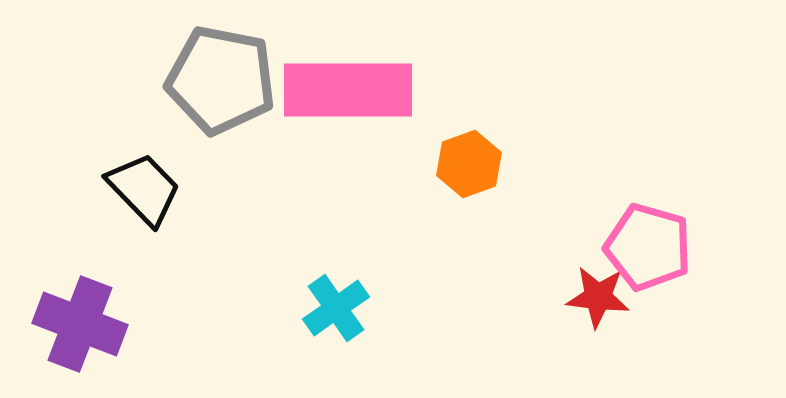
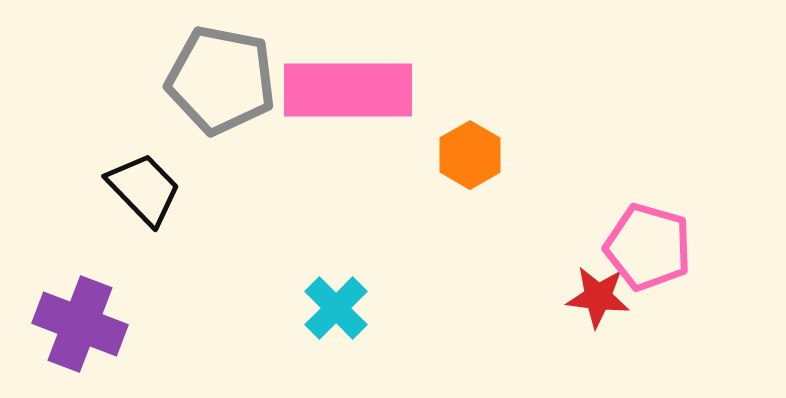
orange hexagon: moved 1 px right, 9 px up; rotated 10 degrees counterclockwise
cyan cross: rotated 10 degrees counterclockwise
